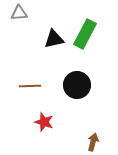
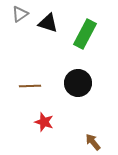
gray triangle: moved 1 px right, 1 px down; rotated 30 degrees counterclockwise
black triangle: moved 6 px left, 16 px up; rotated 30 degrees clockwise
black circle: moved 1 px right, 2 px up
brown arrow: rotated 54 degrees counterclockwise
